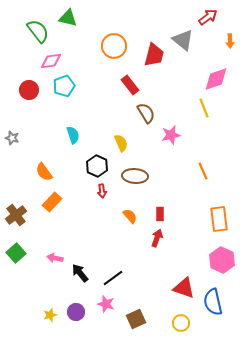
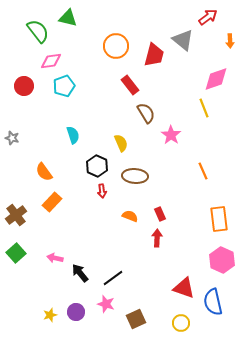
orange circle at (114, 46): moved 2 px right
red circle at (29, 90): moved 5 px left, 4 px up
pink star at (171, 135): rotated 24 degrees counterclockwise
red rectangle at (160, 214): rotated 24 degrees counterclockwise
orange semicircle at (130, 216): rotated 28 degrees counterclockwise
red arrow at (157, 238): rotated 18 degrees counterclockwise
